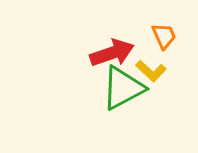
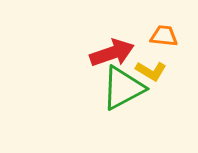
orange trapezoid: rotated 60 degrees counterclockwise
yellow L-shape: rotated 12 degrees counterclockwise
